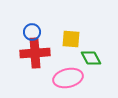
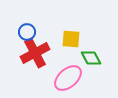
blue circle: moved 5 px left
red cross: rotated 24 degrees counterclockwise
pink ellipse: rotated 28 degrees counterclockwise
